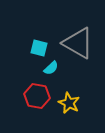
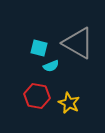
cyan semicircle: moved 2 px up; rotated 21 degrees clockwise
